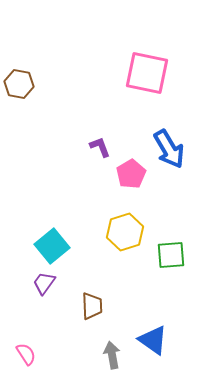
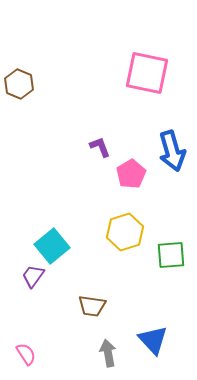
brown hexagon: rotated 12 degrees clockwise
blue arrow: moved 3 px right, 2 px down; rotated 15 degrees clockwise
purple trapezoid: moved 11 px left, 7 px up
brown trapezoid: rotated 100 degrees clockwise
blue triangle: rotated 12 degrees clockwise
gray arrow: moved 4 px left, 2 px up
